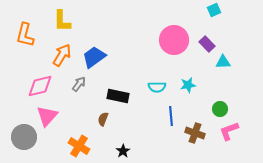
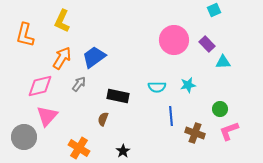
yellow L-shape: rotated 25 degrees clockwise
orange arrow: moved 3 px down
orange cross: moved 2 px down
